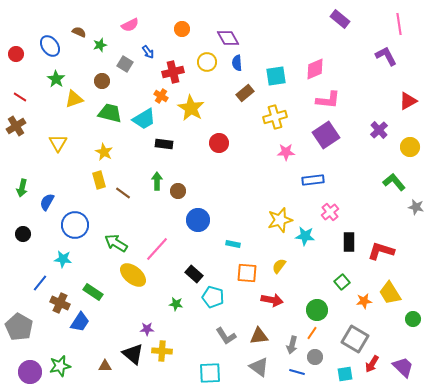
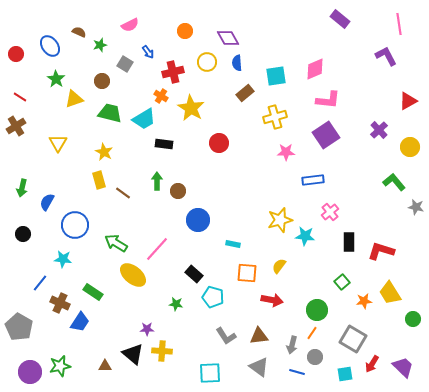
orange circle at (182, 29): moved 3 px right, 2 px down
gray square at (355, 339): moved 2 px left
